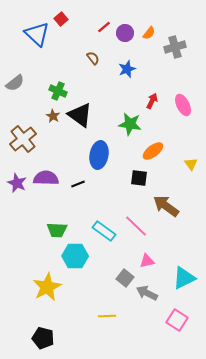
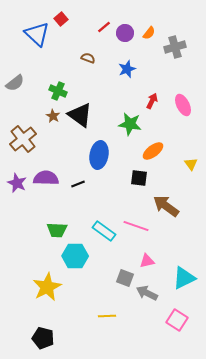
brown semicircle: moved 5 px left; rotated 32 degrees counterclockwise
pink line: rotated 25 degrees counterclockwise
gray square: rotated 18 degrees counterclockwise
